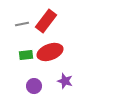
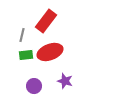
gray line: moved 11 px down; rotated 64 degrees counterclockwise
